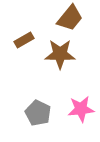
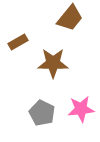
brown rectangle: moved 6 px left, 2 px down
brown star: moved 7 px left, 9 px down
gray pentagon: moved 4 px right
